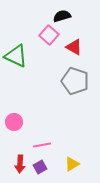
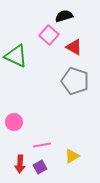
black semicircle: moved 2 px right
yellow triangle: moved 8 px up
